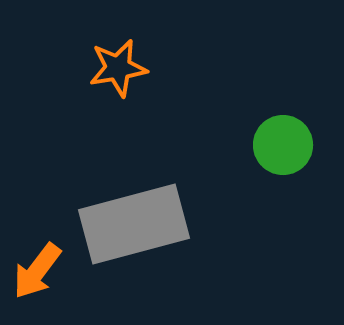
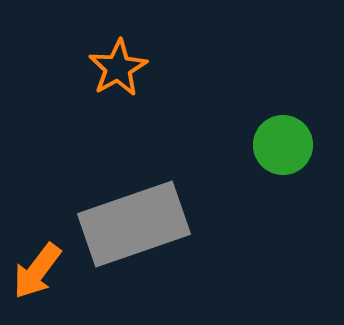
orange star: rotated 20 degrees counterclockwise
gray rectangle: rotated 4 degrees counterclockwise
